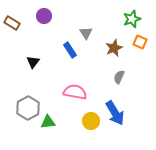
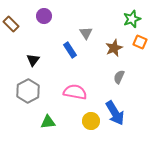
brown rectangle: moved 1 px left, 1 px down; rotated 14 degrees clockwise
black triangle: moved 2 px up
gray hexagon: moved 17 px up
